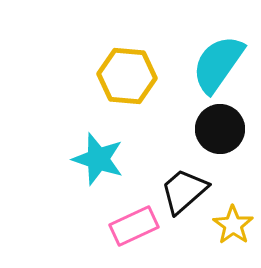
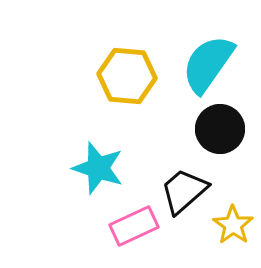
cyan semicircle: moved 10 px left
cyan star: moved 9 px down
